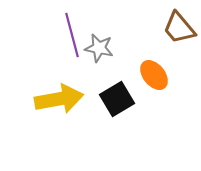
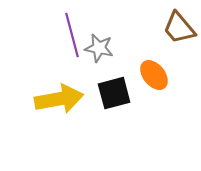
black square: moved 3 px left, 6 px up; rotated 16 degrees clockwise
